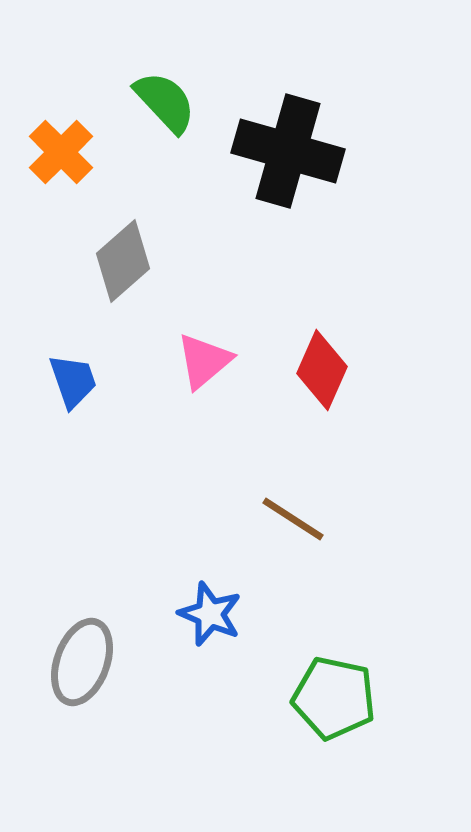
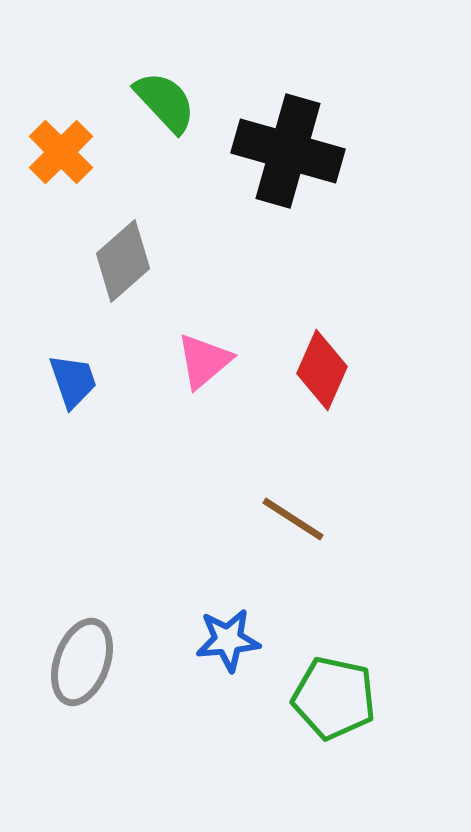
blue star: moved 18 px right, 26 px down; rotated 28 degrees counterclockwise
